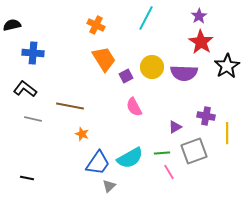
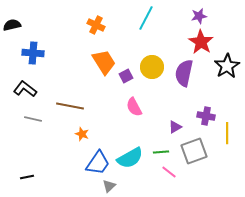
purple star: rotated 21 degrees clockwise
orange trapezoid: moved 3 px down
purple semicircle: rotated 100 degrees clockwise
green line: moved 1 px left, 1 px up
pink line: rotated 21 degrees counterclockwise
black line: moved 1 px up; rotated 24 degrees counterclockwise
